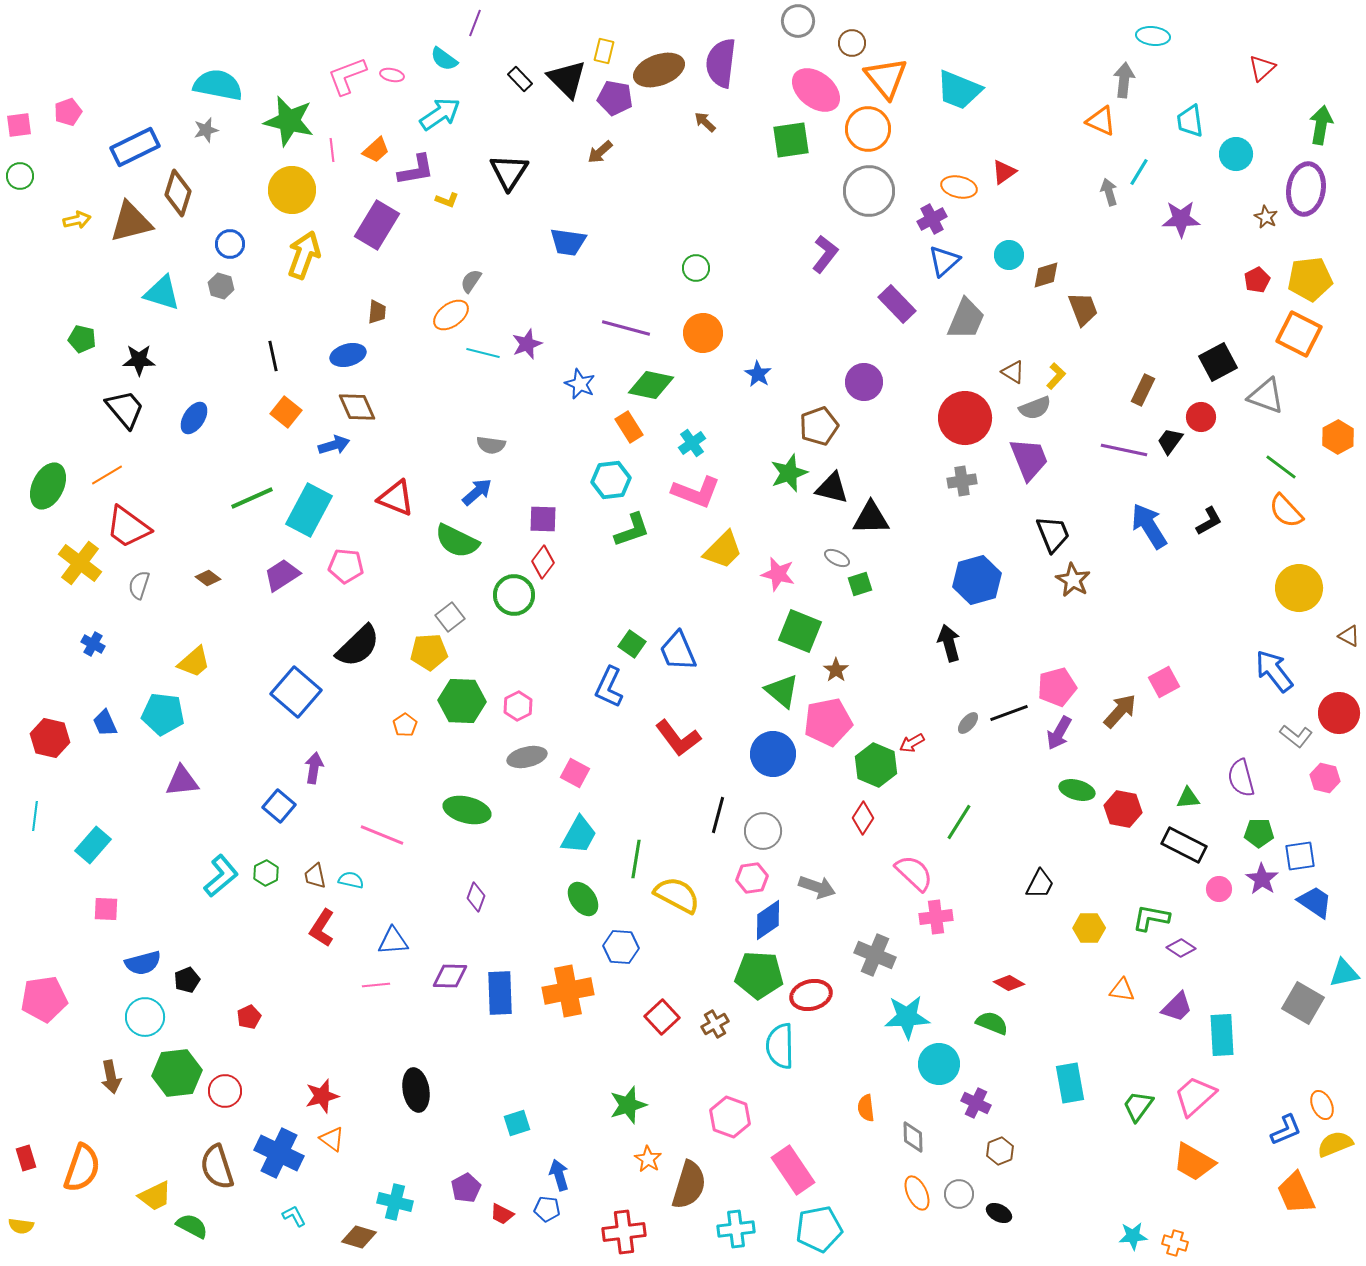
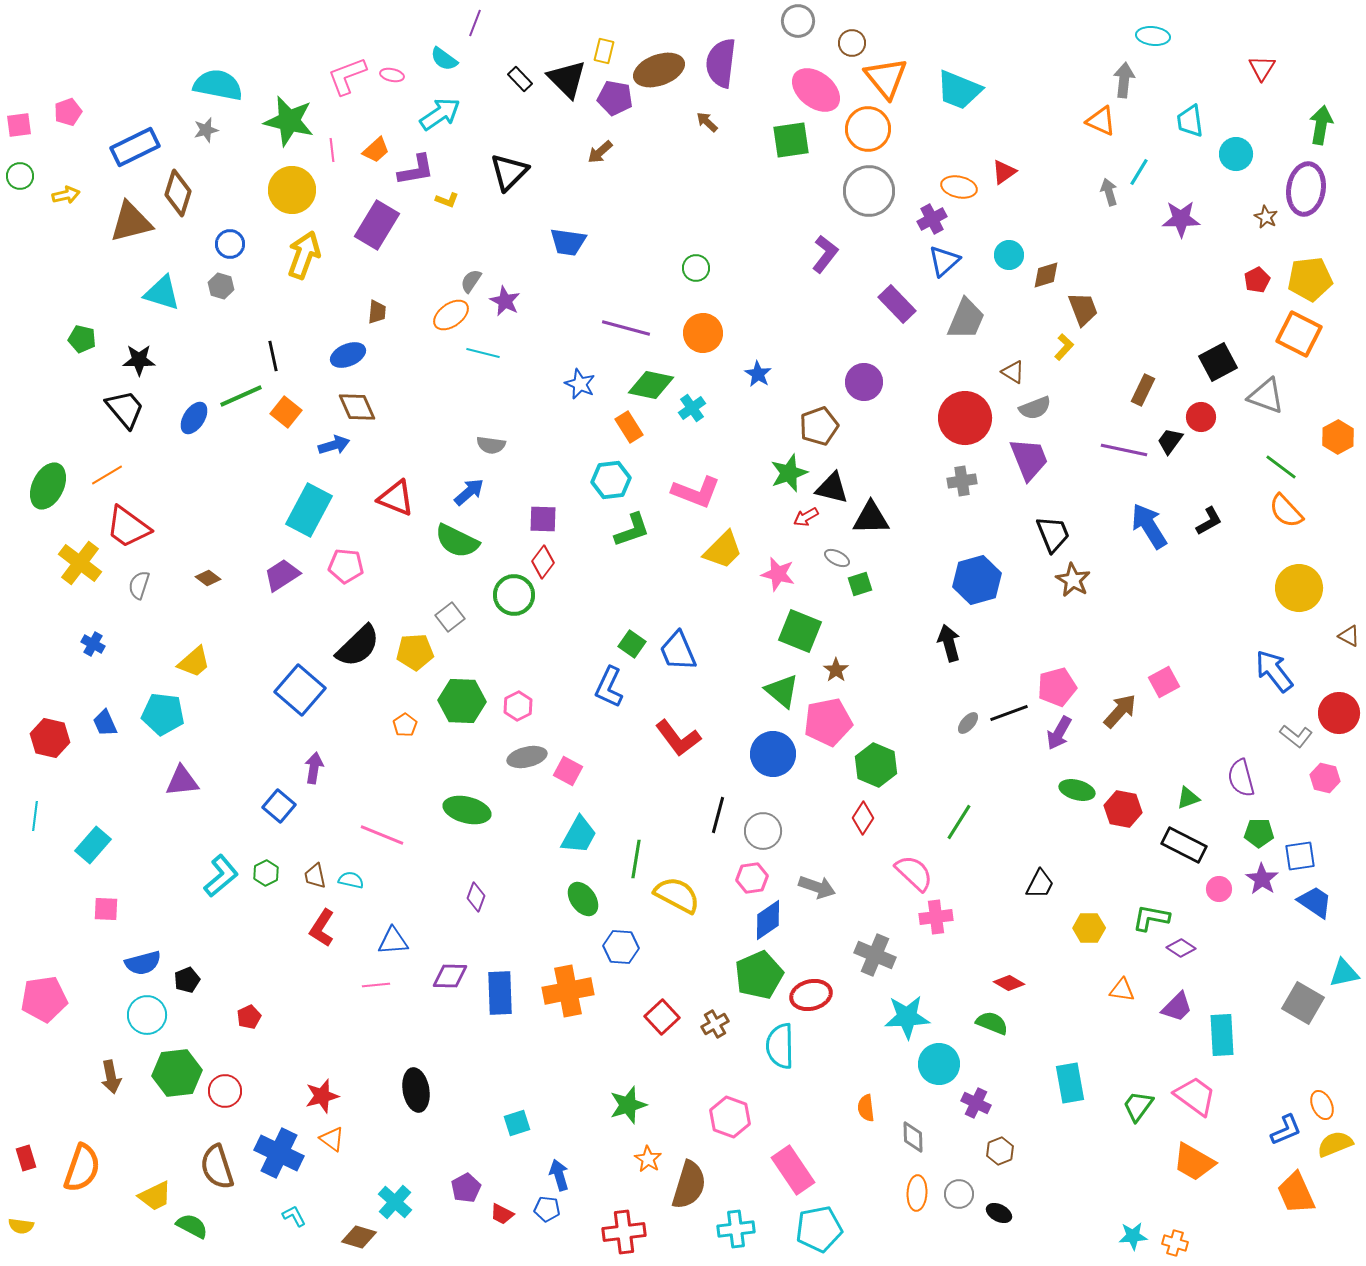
red triangle at (1262, 68): rotated 16 degrees counterclockwise
brown arrow at (705, 122): moved 2 px right
black triangle at (509, 172): rotated 12 degrees clockwise
yellow arrow at (77, 220): moved 11 px left, 25 px up
purple star at (527, 344): moved 22 px left, 43 px up; rotated 24 degrees counterclockwise
blue ellipse at (348, 355): rotated 8 degrees counterclockwise
yellow L-shape at (1056, 376): moved 8 px right, 29 px up
cyan cross at (692, 443): moved 35 px up
blue arrow at (477, 492): moved 8 px left
green line at (252, 498): moved 11 px left, 102 px up
yellow pentagon at (429, 652): moved 14 px left
blue square at (296, 692): moved 4 px right, 2 px up
red arrow at (912, 743): moved 106 px left, 226 px up
pink square at (575, 773): moved 7 px left, 2 px up
green triangle at (1188, 798): rotated 15 degrees counterclockwise
green pentagon at (759, 975): rotated 27 degrees counterclockwise
cyan circle at (145, 1017): moved 2 px right, 2 px up
pink trapezoid at (1195, 1096): rotated 78 degrees clockwise
orange ellipse at (917, 1193): rotated 28 degrees clockwise
cyan cross at (395, 1202): rotated 28 degrees clockwise
